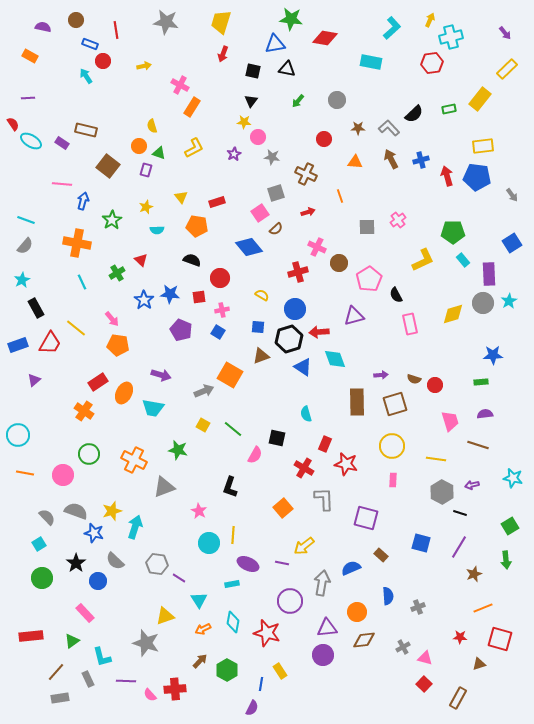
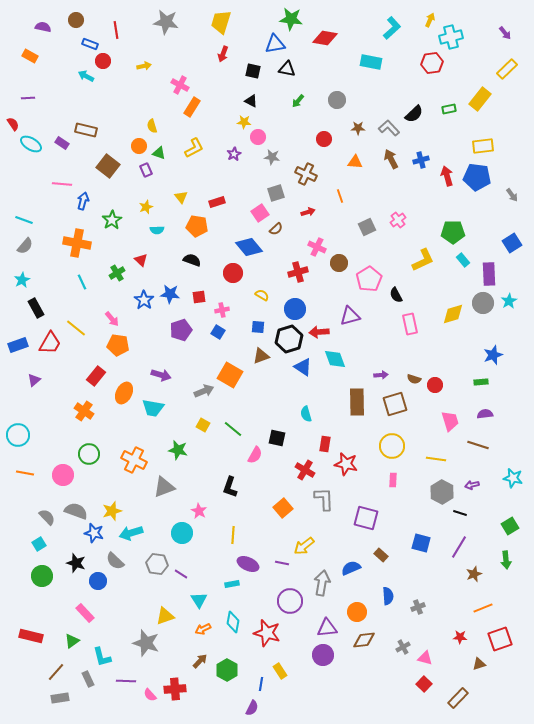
cyan arrow at (86, 76): rotated 28 degrees counterclockwise
black triangle at (251, 101): rotated 40 degrees counterclockwise
cyan ellipse at (31, 141): moved 3 px down
purple rectangle at (146, 170): rotated 40 degrees counterclockwise
cyan line at (26, 220): moved 2 px left
gray square at (367, 227): rotated 24 degrees counterclockwise
red circle at (220, 278): moved 13 px right, 5 px up
purple triangle at (354, 316): moved 4 px left
purple pentagon at (181, 330): rotated 30 degrees clockwise
blue star at (493, 355): rotated 18 degrees counterclockwise
red rectangle at (98, 382): moved 2 px left, 6 px up; rotated 18 degrees counterclockwise
red rectangle at (325, 444): rotated 14 degrees counterclockwise
red cross at (304, 468): moved 1 px right, 2 px down
cyan arrow at (135, 527): moved 4 px left, 6 px down; rotated 125 degrees counterclockwise
cyan circle at (209, 543): moved 27 px left, 10 px up
black star at (76, 563): rotated 18 degrees counterclockwise
green circle at (42, 578): moved 2 px up
purple line at (179, 578): moved 2 px right, 4 px up
red rectangle at (31, 636): rotated 20 degrees clockwise
red square at (500, 639): rotated 35 degrees counterclockwise
brown rectangle at (458, 698): rotated 15 degrees clockwise
